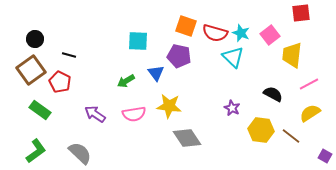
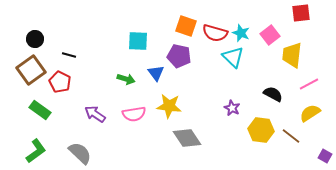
green arrow: moved 2 px up; rotated 132 degrees counterclockwise
